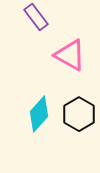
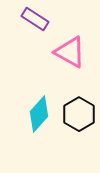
purple rectangle: moved 1 px left, 2 px down; rotated 20 degrees counterclockwise
pink triangle: moved 3 px up
